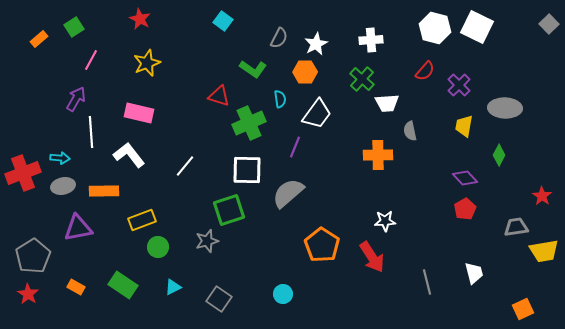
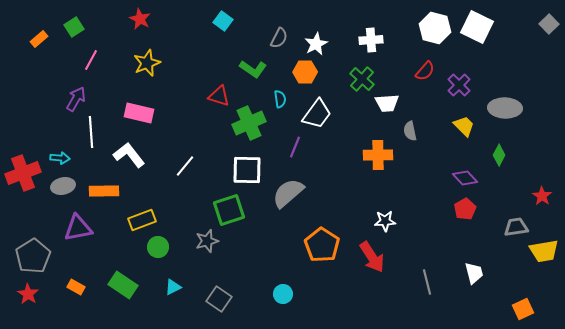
yellow trapezoid at (464, 126): rotated 125 degrees clockwise
